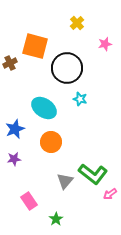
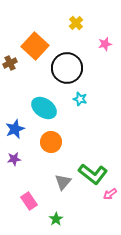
yellow cross: moved 1 px left
orange square: rotated 28 degrees clockwise
gray triangle: moved 2 px left, 1 px down
